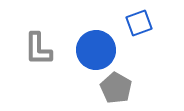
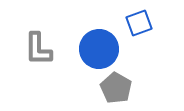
blue circle: moved 3 px right, 1 px up
